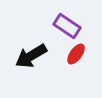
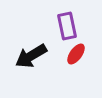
purple rectangle: rotated 44 degrees clockwise
